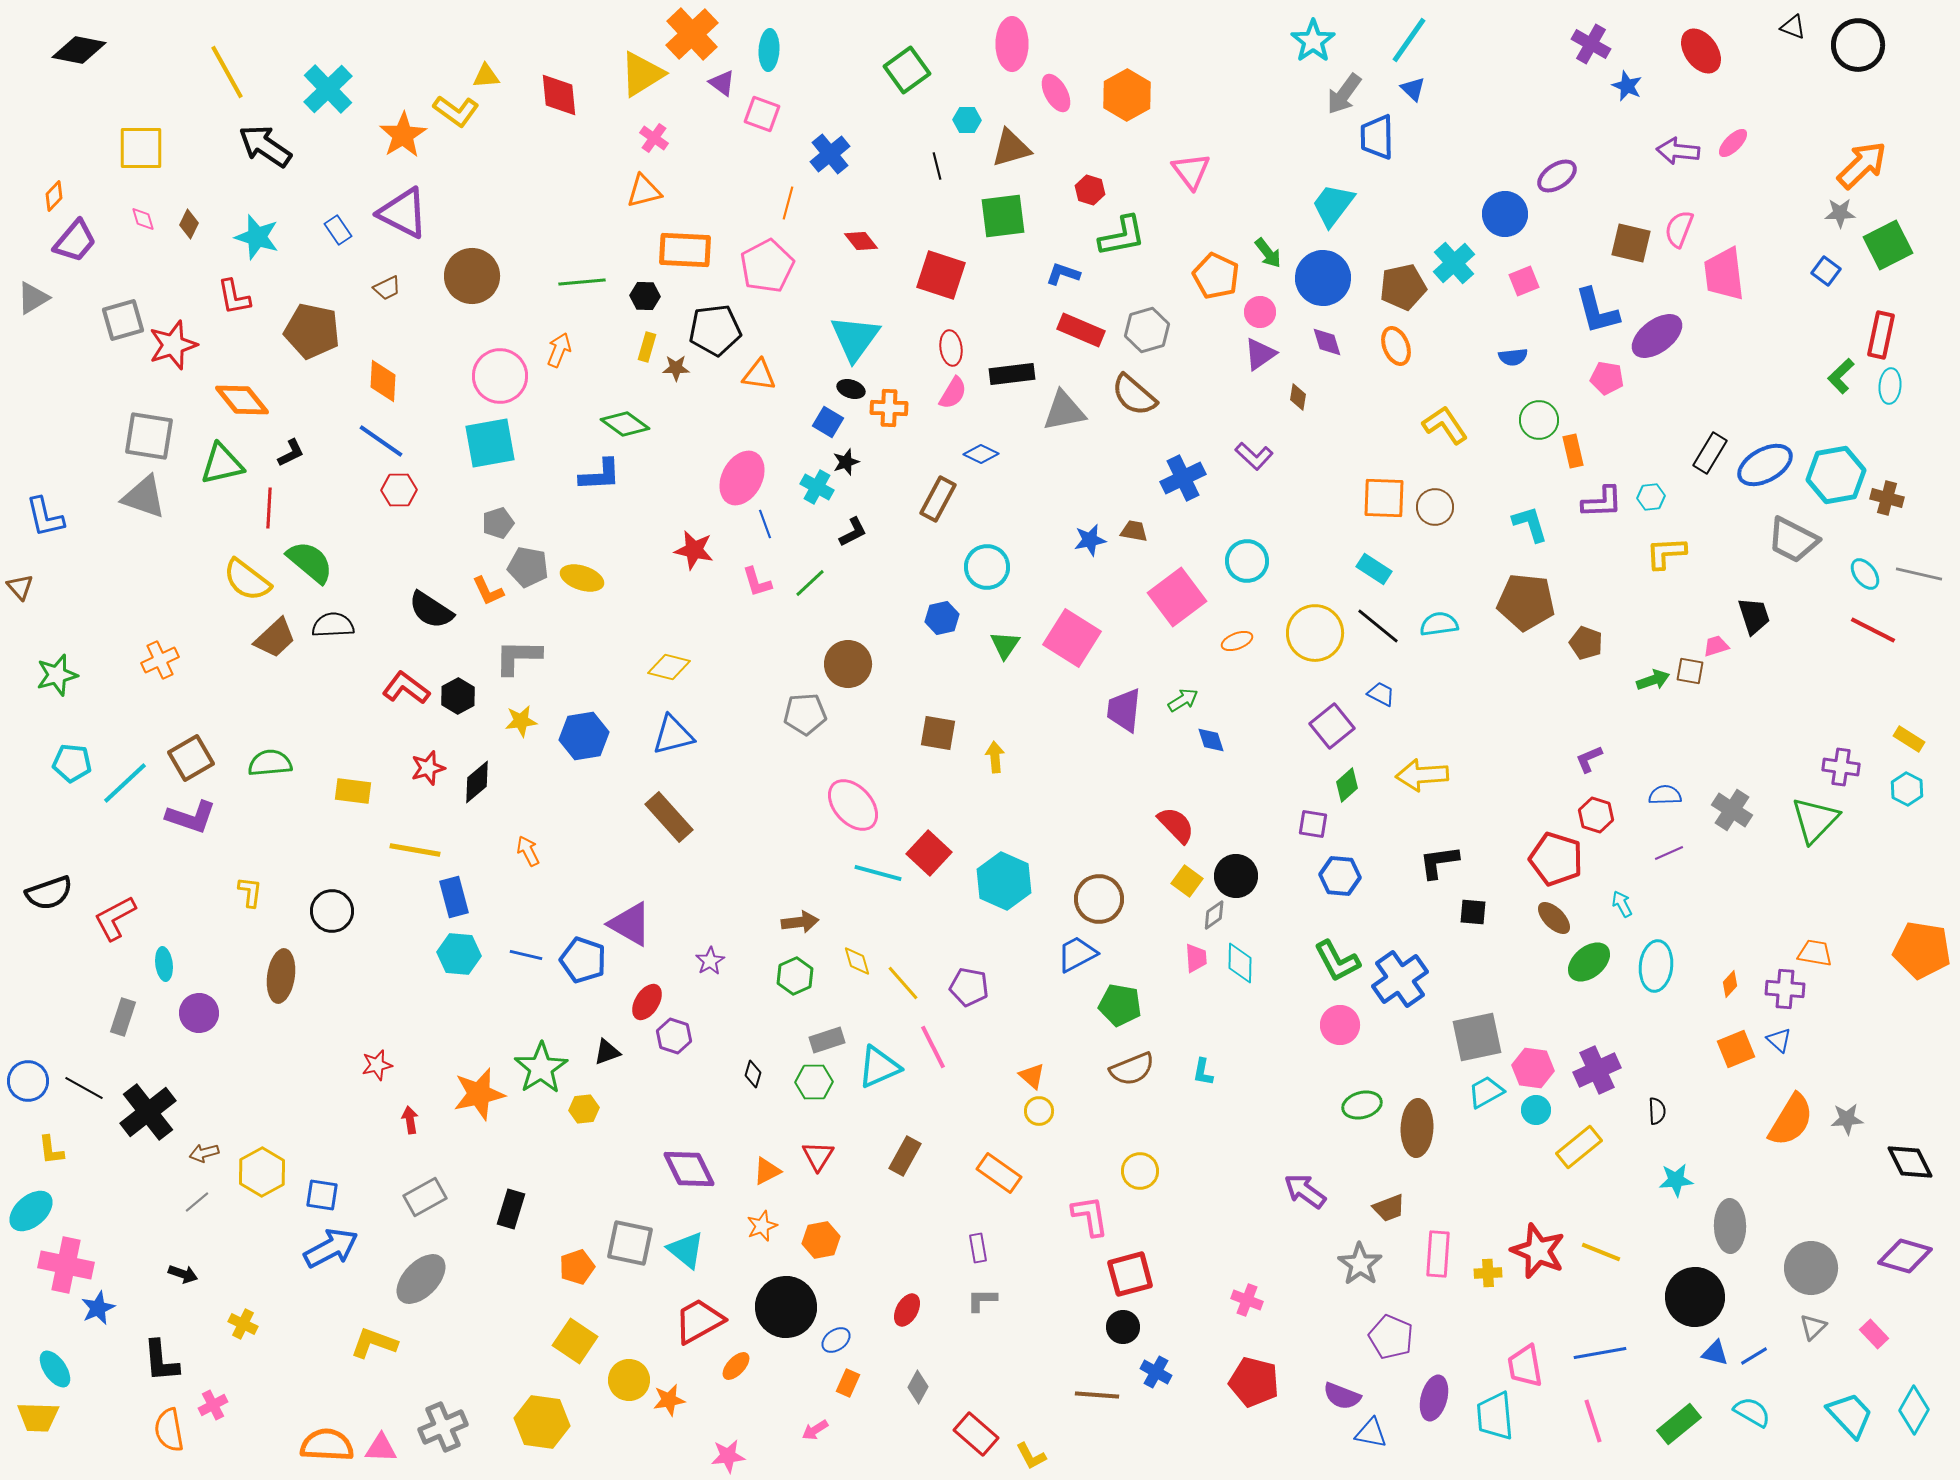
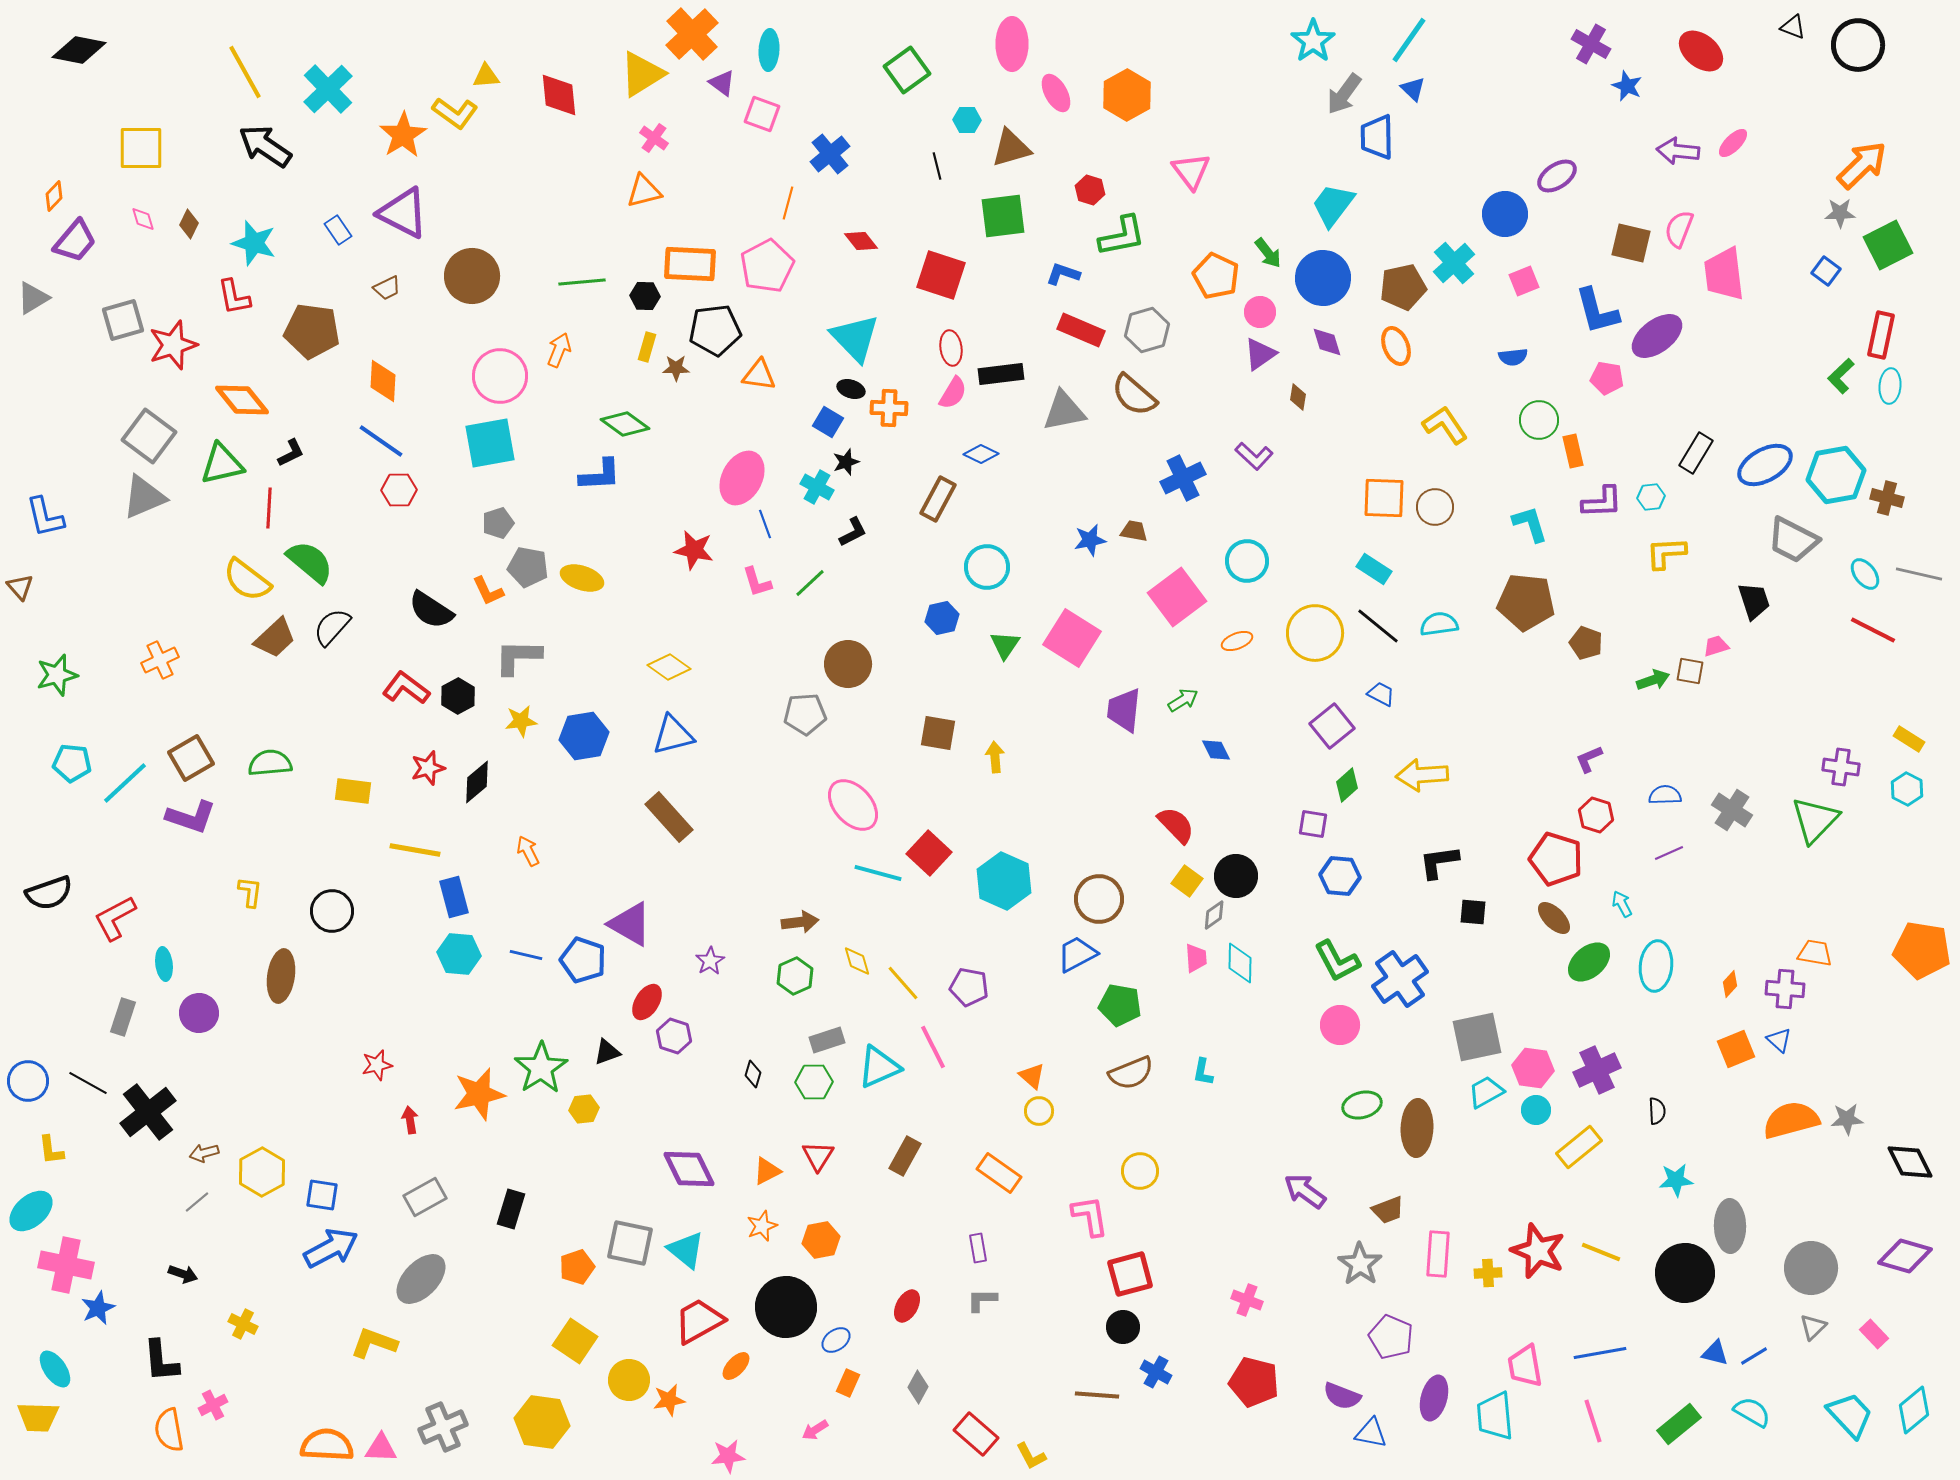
red ellipse at (1701, 51): rotated 15 degrees counterclockwise
yellow line at (227, 72): moved 18 px right
yellow L-shape at (456, 111): moved 1 px left, 2 px down
cyan star at (257, 237): moved 3 px left, 6 px down
orange rectangle at (685, 250): moved 5 px right, 14 px down
brown pentagon at (312, 331): rotated 4 degrees counterclockwise
cyan triangle at (855, 338): rotated 20 degrees counterclockwise
black rectangle at (1012, 374): moved 11 px left
gray square at (149, 436): rotated 28 degrees clockwise
black rectangle at (1710, 453): moved 14 px left
gray triangle at (144, 497): rotated 42 degrees counterclockwise
black trapezoid at (1754, 616): moved 15 px up
black semicircle at (333, 625): moved 1 px left, 2 px down; rotated 45 degrees counterclockwise
yellow diamond at (669, 667): rotated 21 degrees clockwise
blue diamond at (1211, 740): moved 5 px right, 10 px down; rotated 8 degrees counterclockwise
brown semicircle at (1132, 1069): moved 1 px left, 4 px down
black line at (84, 1088): moved 4 px right, 5 px up
orange semicircle at (1791, 1120): rotated 136 degrees counterclockwise
brown trapezoid at (1389, 1208): moved 1 px left, 2 px down
black circle at (1695, 1297): moved 10 px left, 24 px up
red ellipse at (907, 1310): moved 4 px up
cyan diamond at (1914, 1410): rotated 21 degrees clockwise
